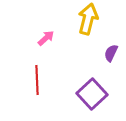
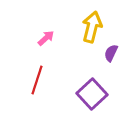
yellow arrow: moved 4 px right, 8 px down
red line: rotated 20 degrees clockwise
